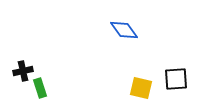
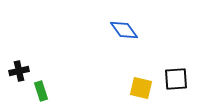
black cross: moved 4 px left
green rectangle: moved 1 px right, 3 px down
